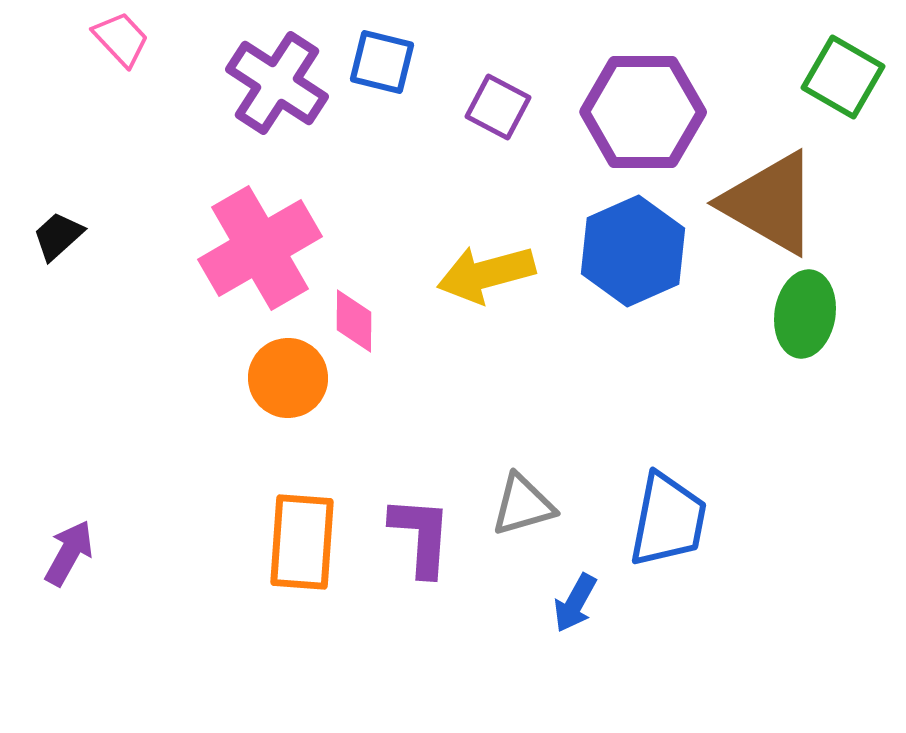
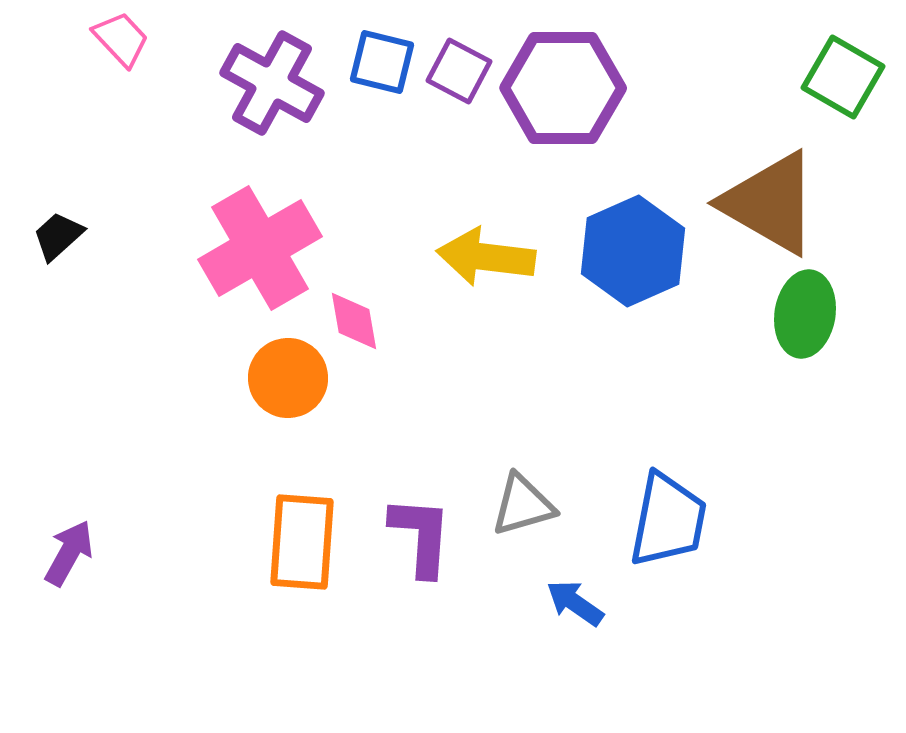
purple cross: moved 5 px left; rotated 4 degrees counterclockwise
purple square: moved 39 px left, 36 px up
purple hexagon: moved 80 px left, 24 px up
yellow arrow: moved 17 px up; rotated 22 degrees clockwise
pink diamond: rotated 10 degrees counterclockwise
blue arrow: rotated 96 degrees clockwise
